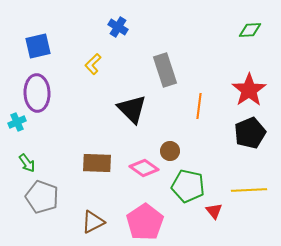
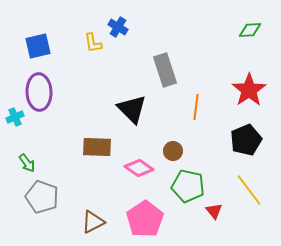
yellow L-shape: moved 21 px up; rotated 55 degrees counterclockwise
purple ellipse: moved 2 px right, 1 px up
orange line: moved 3 px left, 1 px down
cyan cross: moved 2 px left, 5 px up
black pentagon: moved 4 px left, 7 px down
brown circle: moved 3 px right
brown rectangle: moved 16 px up
pink diamond: moved 5 px left
yellow line: rotated 56 degrees clockwise
pink pentagon: moved 3 px up
